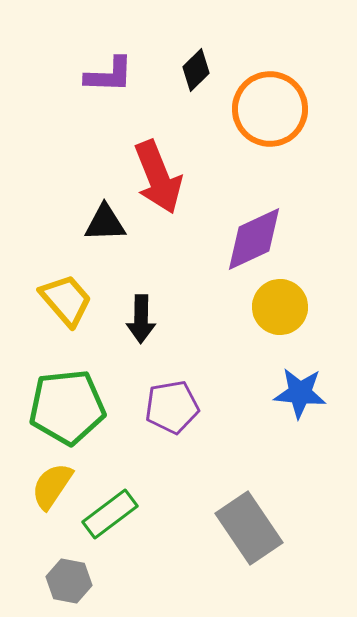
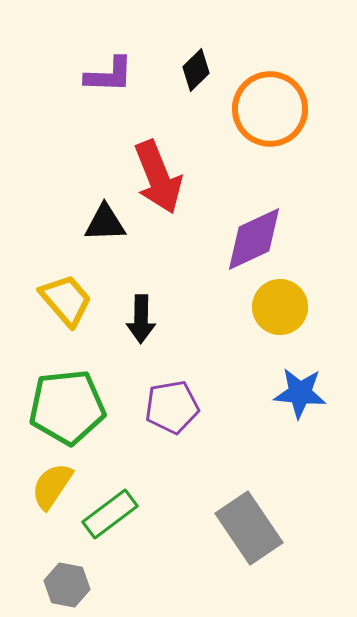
gray hexagon: moved 2 px left, 4 px down
